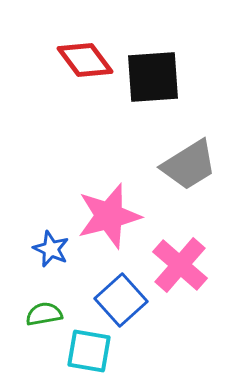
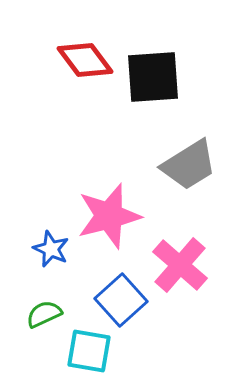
green semicircle: rotated 15 degrees counterclockwise
